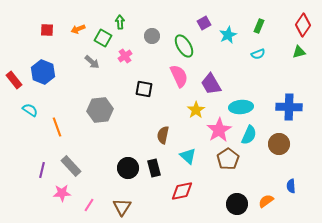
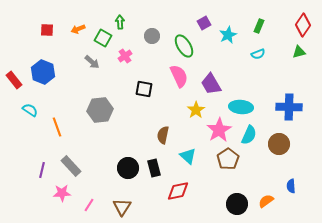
cyan ellipse at (241, 107): rotated 10 degrees clockwise
red diamond at (182, 191): moved 4 px left
